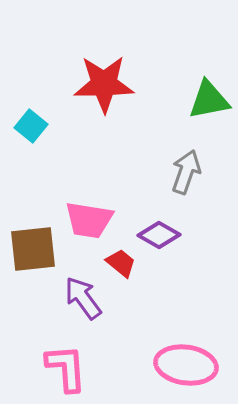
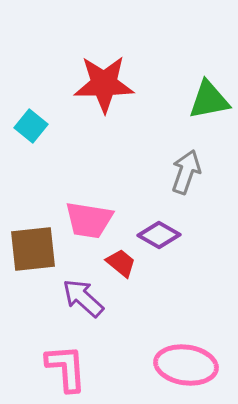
purple arrow: rotated 12 degrees counterclockwise
